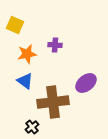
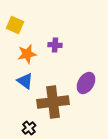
purple ellipse: rotated 20 degrees counterclockwise
black cross: moved 3 px left, 1 px down
